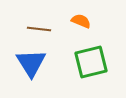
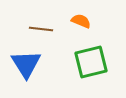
brown line: moved 2 px right
blue triangle: moved 5 px left, 1 px down
